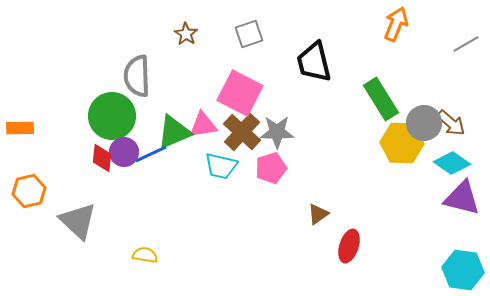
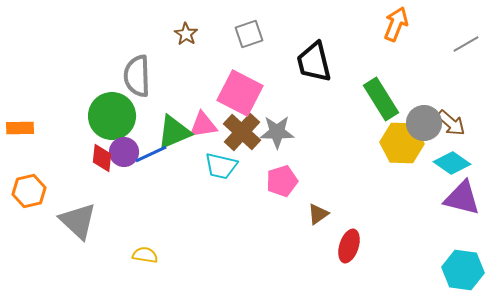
pink pentagon: moved 11 px right, 13 px down
